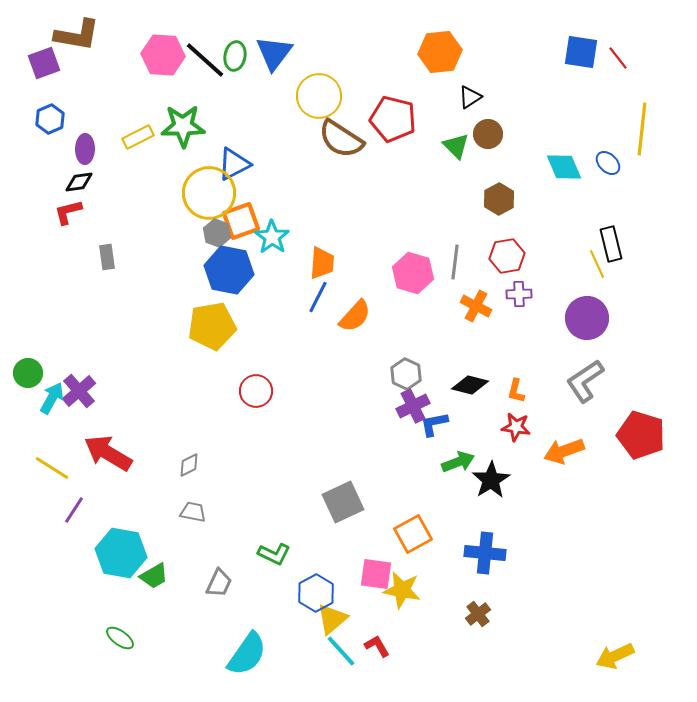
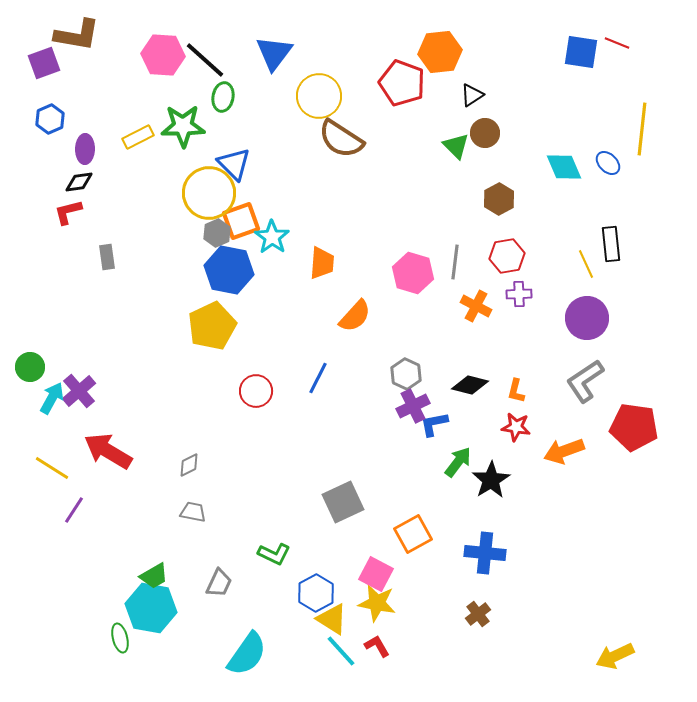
green ellipse at (235, 56): moved 12 px left, 41 px down
red line at (618, 58): moved 1 px left, 15 px up; rotated 30 degrees counterclockwise
black triangle at (470, 97): moved 2 px right, 2 px up
red pentagon at (393, 119): moved 9 px right, 36 px up; rotated 6 degrees clockwise
brown circle at (488, 134): moved 3 px left, 1 px up
blue triangle at (234, 164): rotated 48 degrees counterclockwise
gray hexagon at (217, 233): rotated 16 degrees clockwise
black rectangle at (611, 244): rotated 8 degrees clockwise
yellow line at (597, 264): moved 11 px left
blue line at (318, 297): moved 81 px down
yellow pentagon at (212, 326): rotated 15 degrees counterclockwise
green circle at (28, 373): moved 2 px right, 6 px up
red pentagon at (641, 435): moved 7 px left, 8 px up; rotated 9 degrees counterclockwise
red arrow at (108, 453): moved 2 px up
green arrow at (458, 462): rotated 32 degrees counterclockwise
cyan hexagon at (121, 553): moved 30 px right, 55 px down
pink square at (376, 574): rotated 20 degrees clockwise
yellow star at (402, 590): moved 25 px left, 13 px down
yellow triangle at (332, 619): rotated 48 degrees counterclockwise
green ellipse at (120, 638): rotated 40 degrees clockwise
